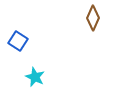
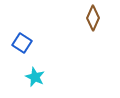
blue square: moved 4 px right, 2 px down
